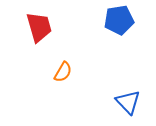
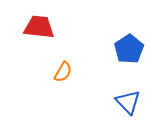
blue pentagon: moved 10 px right, 29 px down; rotated 24 degrees counterclockwise
red trapezoid: rotated 68 degrees counterclockwise
